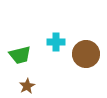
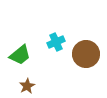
cyan cross: rotated 24 degrees counterclockwise
green trapezoid: rotated 25 degrees counterclockwise
